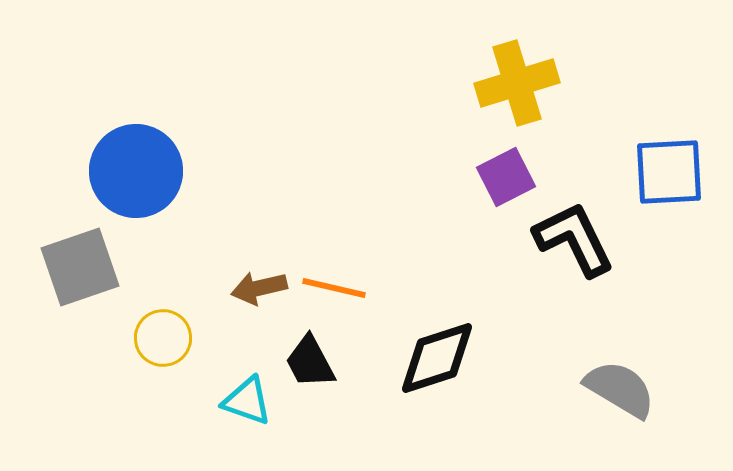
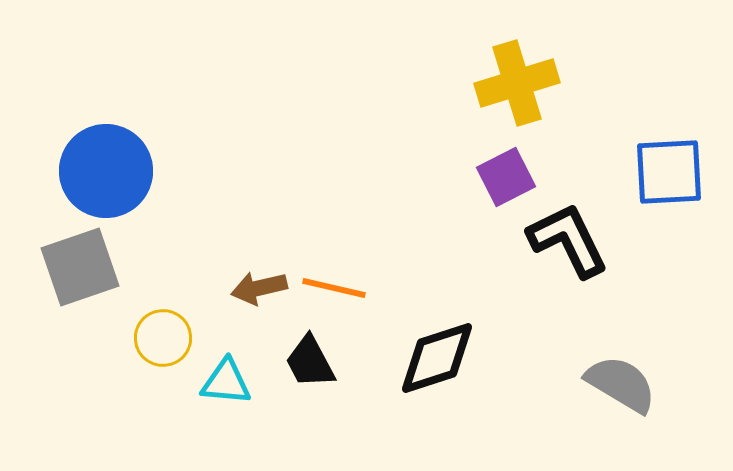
blue circle: moved 30 px left
black L-shape: moved 6 px left, 1 px down
gray semicircle: moved 1 px right, 5 px up
cyan triangle: moved 21 px left, 19 px up; rotated 14 degrees counterclockwise
